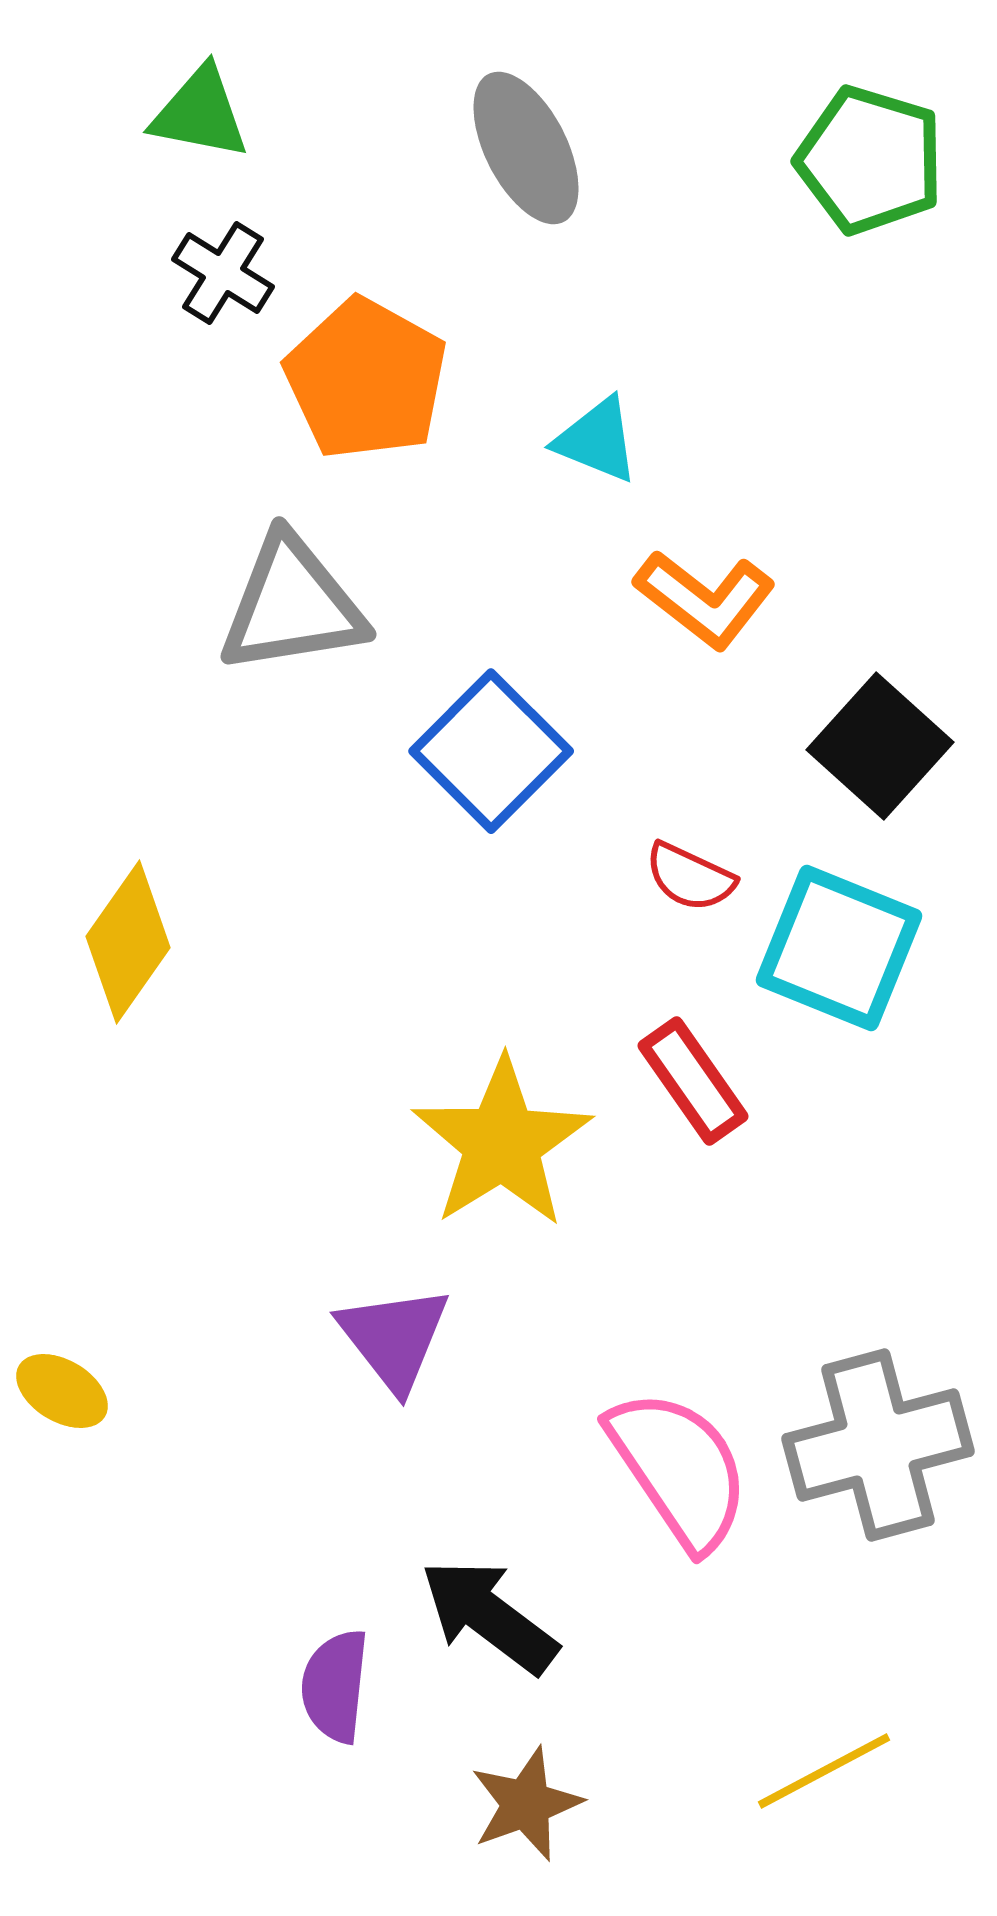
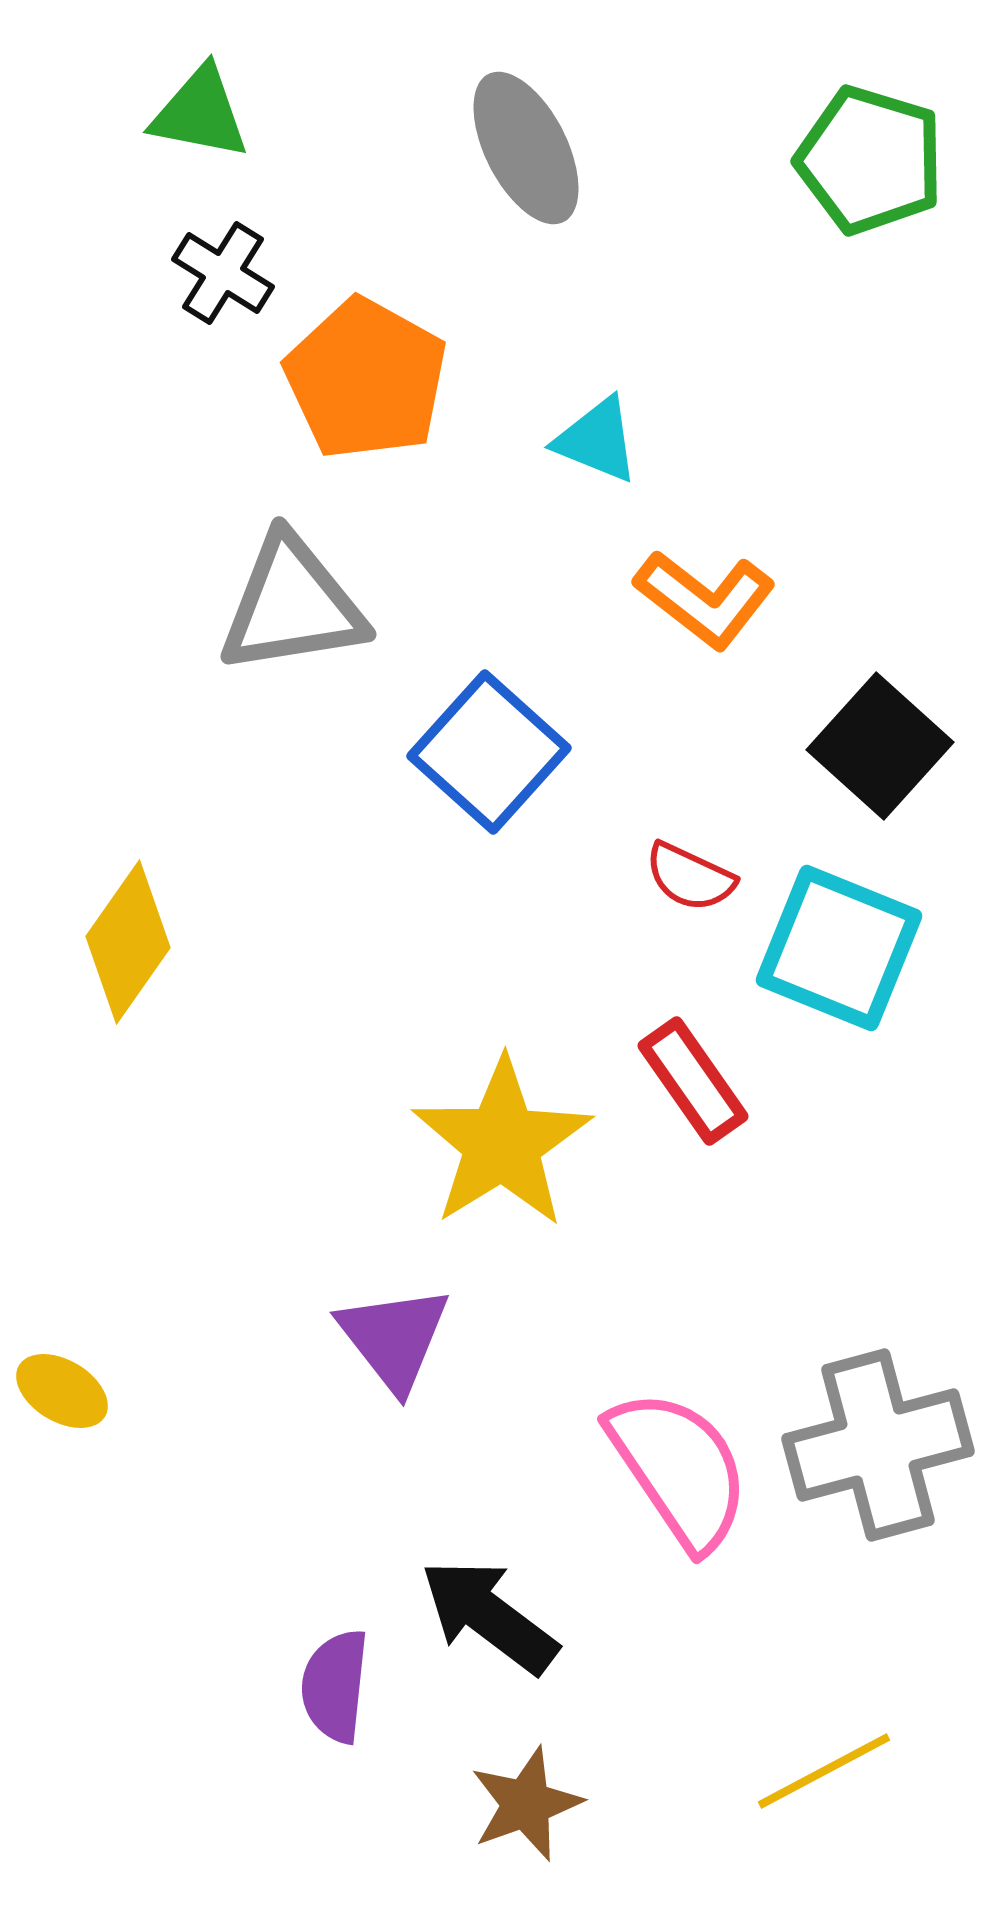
blue square: moved 2 px left, 1 px down; rotated 3 degrees counterclockwise
